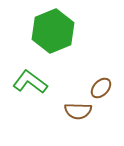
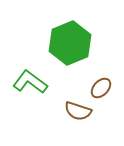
green hexagon: moved 17 px right, 12 px down
brown semicircle: rotated 16 degrees clockwise
